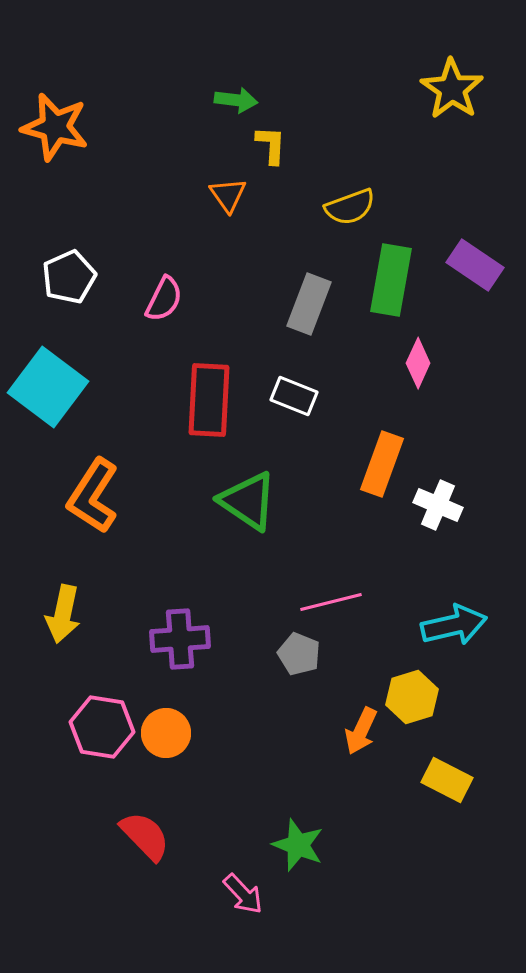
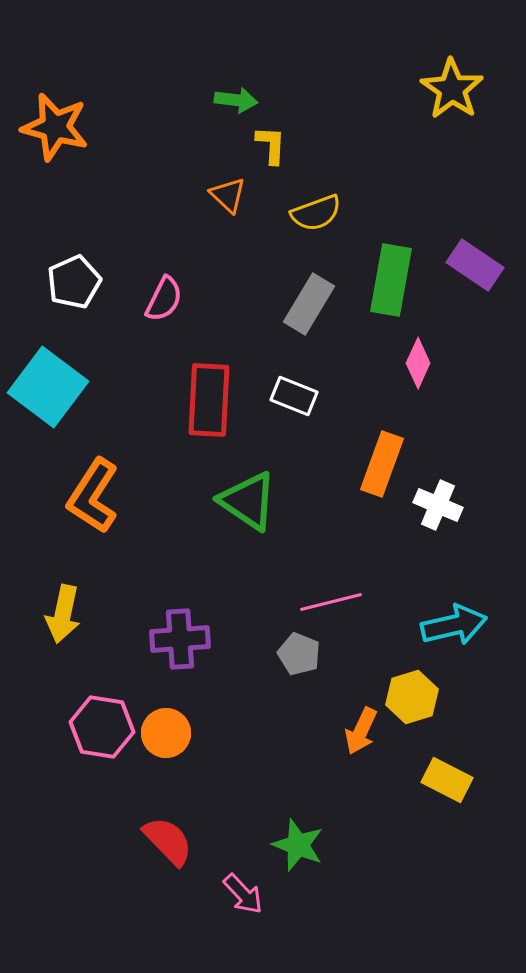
orange triangle: rotated 12 degrees counterclockwise
yellow semicircle: moved 34 px left, 6 px down
white pentagon: moved 5 px right, 5 px down
gray rectangle: rotated 10 degrees clockwise
red semicircle: moved 23 px right, 5 px down
